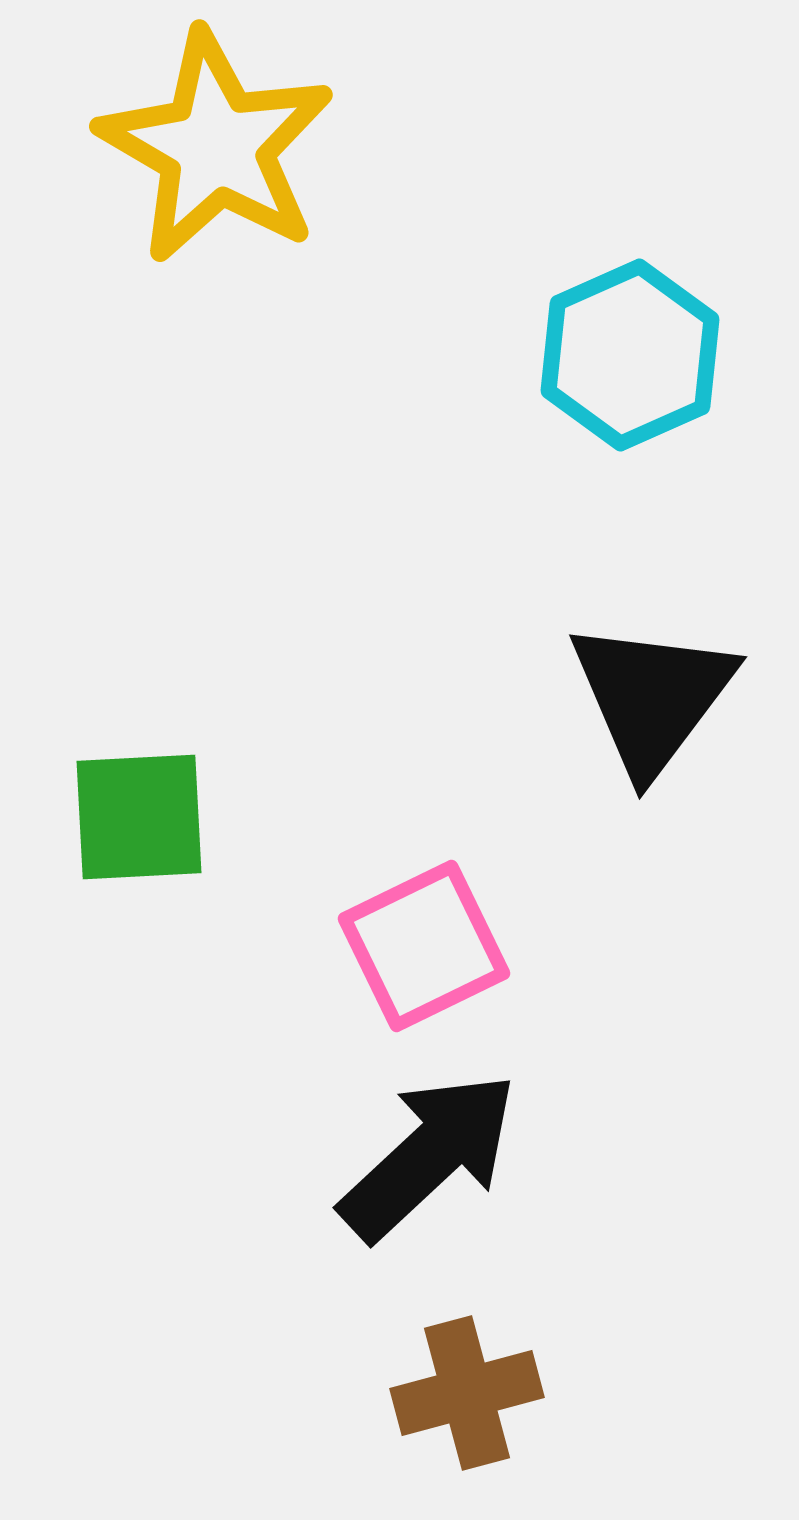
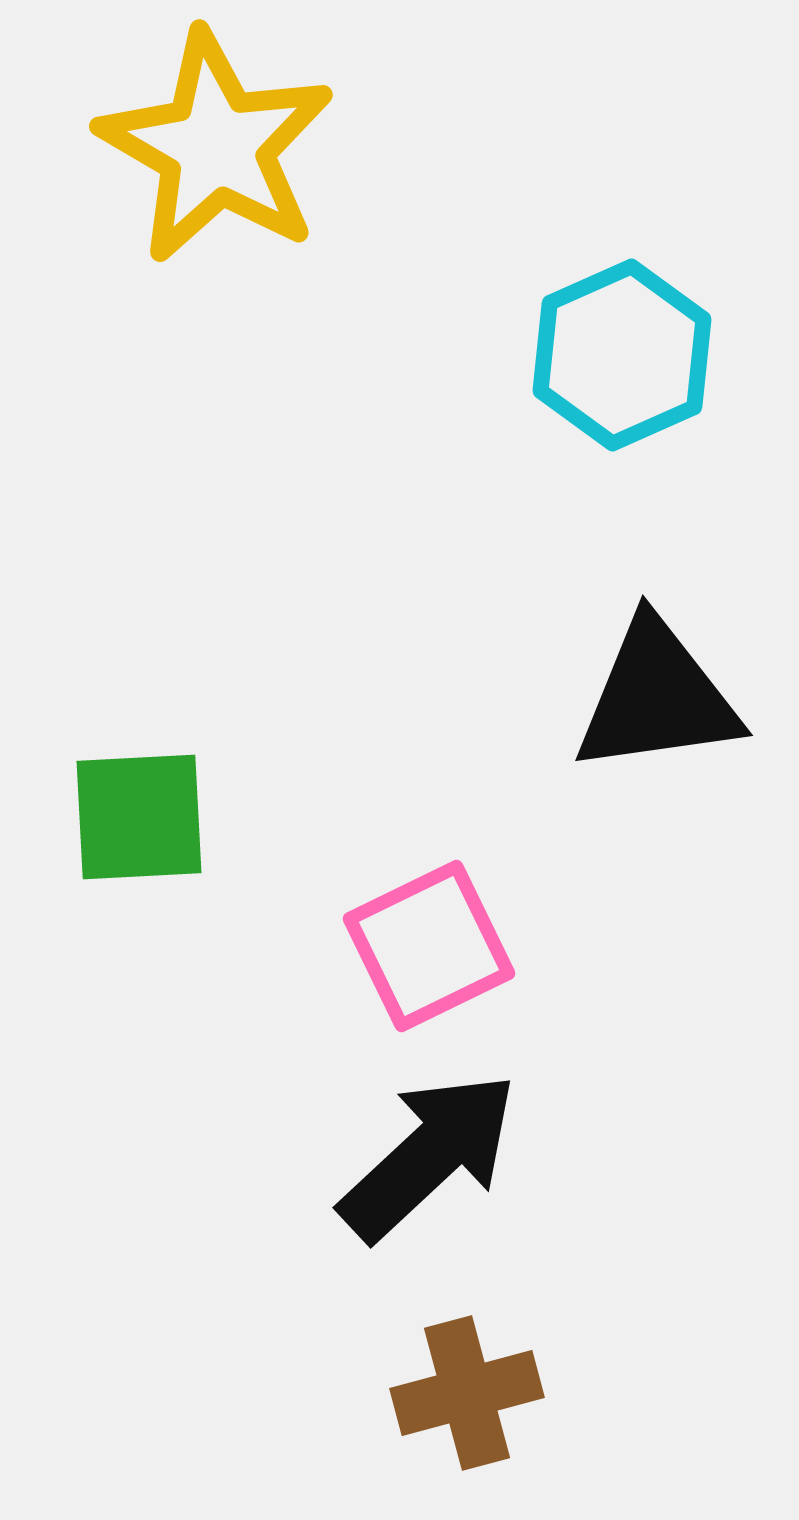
cyan hexagon: moved 8 px left
black triangle: moved 5 px right; rotated 45 degrees clockwise
pink square: moved 5 px right
